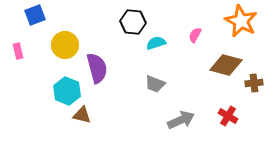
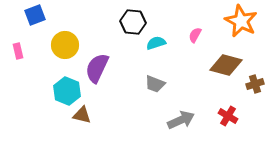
purple semicircle: rotated 140 degrees counterclockwise
brown cross: moved 1 px right, 1 px down; rotated 12 degrees counterclockwise
